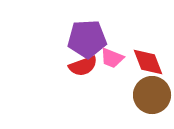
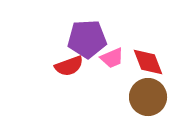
pink trapezoid: rotated 45 degrees counterclockwise
red semicircle: moved 14 px left
brown circle: moved 4 px left, 2 px down
